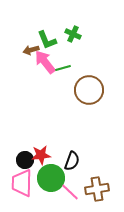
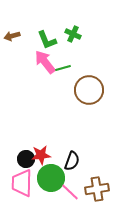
brown arrow: moved 19 px left, 14 px up
black circle: moved 1 px right, 1 px up
